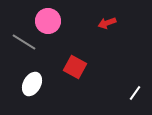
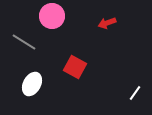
pink circle: moved 4 px right, 5 px up
